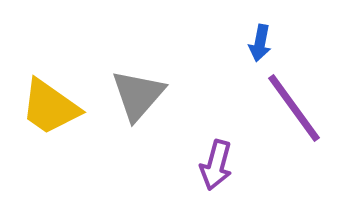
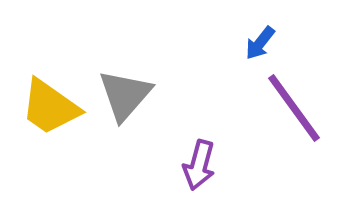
blue arrow: rotated 27 degrees clockwise
gray triangle: moved 13 px left
purple arrow: moved 17 px left
